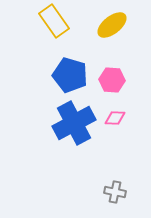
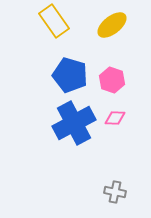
pink hexagon: rotated 15 degrees clockwise
